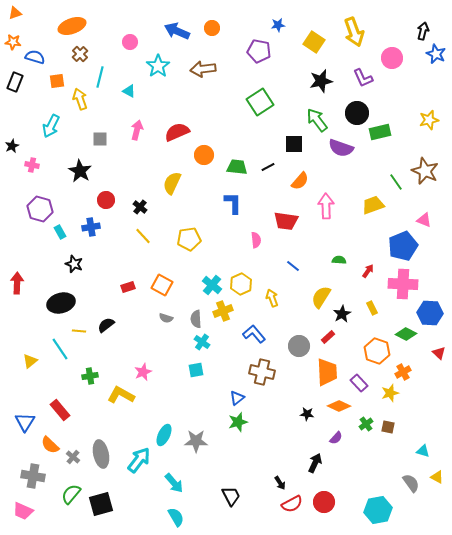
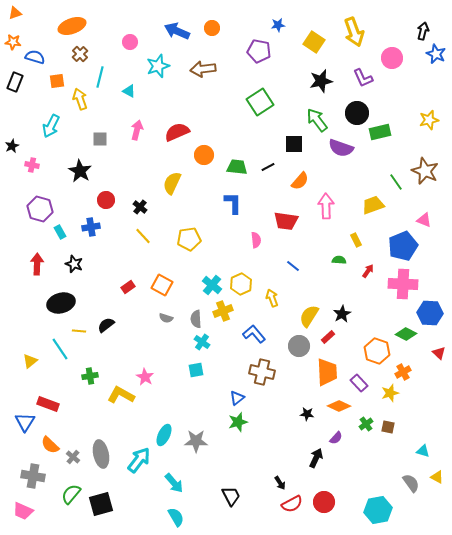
cyan star at (158, 66): rotated 15 degrees clockwise
red arrow at (17, 283): moved 20 px right, 19 px up
red rectangle at (128, 287): rotated 16 degrees counterclockwise
yellow semicircle at (321, 297): moved 12 px left, 19 px down
yellow rectangle at (372, 308): moved 16 px left, 68 px up
pink star at (143, 372): moved 2 px right, 5 px down; rotated 18 degrees counterclockwise
red rectangle at (60, 410): moved 12 px left, 6 px up; rotated 30 degrees counterclockwise
black arrow at (315, 463): moved 1 px right, 5 px up
